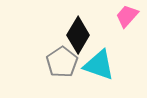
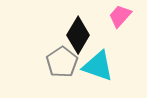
pink trapezoid: moved 7 px left
cyan triangle: moved 1 px left, 1 px down
